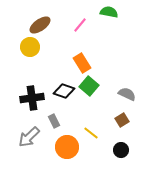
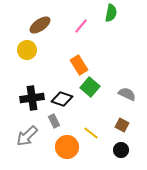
green semicircle: moved 2 px right, 1 px down; rotated 90 degrees clockwise
pink line: moved 1 px right, 1 px down
yellow circle: moved 3 px left, 3 px down
orange rectangle: moved 3 px left, 2 px down
green square: moved 1 px right, 1 px down
black diamond: moved 2 px left, 8 px down
brown square: moved 5 px down; rotated 32 degrees counterclockwise
gray arrow: moved 2 px left, 1 px up
